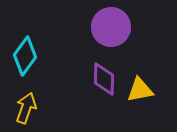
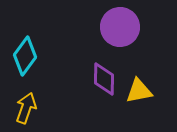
purple circle: moved 9 px right
yellow triangle: moved 1 px left, 1 px down
